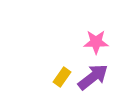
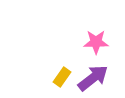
purple arrow: moved 1 px down
